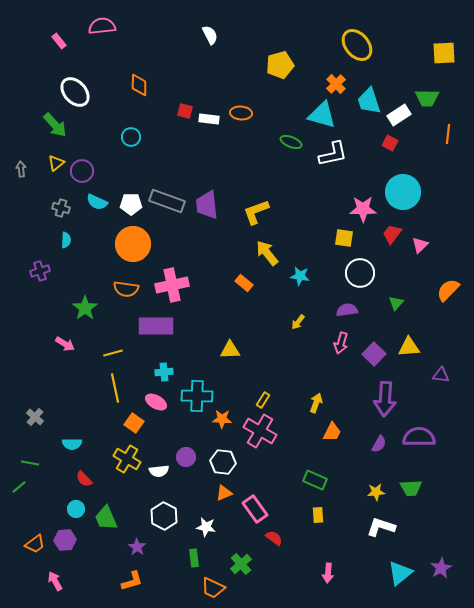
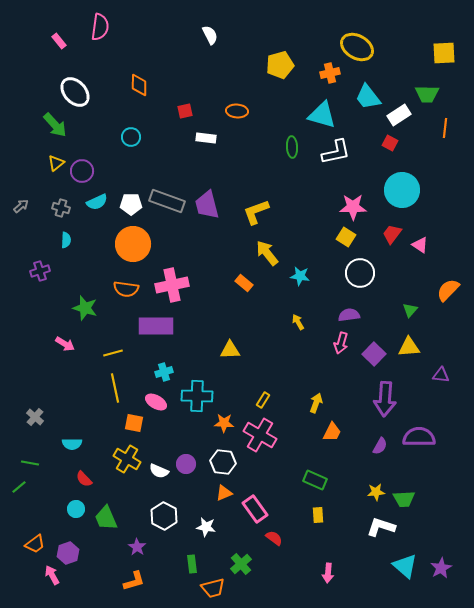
pink semicircle at (102, 26): moved 2 px left, 1 px down; rotated 104 degrees clockwise
yellow ellipse at (357, 45): moved 2 px down; rotated 20 degrees counterclockwise
orange cross at (336, 84): moved 6 px left, 11 px up; rotated 30 degrees clockwise
green trapezoid at (427, 98): moved 4 px up
cyan trapezoid at (369, 101): moved 1 px left, 4 px up; rotated 20 degrees counterclockwise
red square at (185, 111): rotated 28 degrees counterclockwise
orange ellipse at (241, 113): moved 4 px left, 2 px up
white rectangle at (209, 119): moved 3 px left, 19 px down
orange line at (448, 134): moved 3 px left, 6 px up
green ellipse at (291, 142): moved 1 px right, 5 px down; rotated 65 degrees clockwise
white L-shape at (333, 154): moved 3 px right, 2 px up
gray arrow at (21, 169): moved 37 px down; rotated 56 degrees clockwise
cyan circle at (403, 192): moved 1 px left, 2 px up
cyan semicircle at (97, 202): rotated 50 degrees counterclockwise
purple trapezoid at (207, 205): rotated 8 degrees counterclockwise
pink star at (363, 209): moved 10 px left, 2 px up
yellow square at (344, 238): moved 2 px right, 1 px up; rotated 24 degrees clockwise
pink triangle at (420, 245): rotated 42 degrees counterclockwise
green triangle at (396, 303): moved 14 px right, 7 px down
green star at (85, 308): rotated 20 degrees counterclockwise
purple semicircle at (347, 310): moved 2 px right, 5 px down
yellow arrow at (298, 322): rotated 112 degrees clockwise
cyan cross at (164, 372): rotated 12 degrees counterclockwise
orange star at (222, 419): moved 2 px right, 4 px down
orange square at (134, 423): rotated 24 degrees counterclockwise
pink cross at (260, 431): moved 4 px down
purple semicircle at (379, 444): moved 1 px right, 2 px down
purple circle at (186, 457): moved 7 px down
white semicircle at (159, 471): rotated 30 degrees clockwise
green trapezoid at (411, 488): moved 7 px left, 11 px down
purple hexagon at (65, 540): moved 3 px right, 13 px down; rotated 15 degrees counterclockwise
green rectangle at (194, 558): moved 2 px left, 6 px down
cyan triangle at (400, 573): moved 5 px right, 7 px up; rotated 40 degrees counterclockwise
pink arrow at (55, 581): moved 3 px left, 6 px up
orange L-shape at (132, 581): moved 2 px right
orange trapezoid at (213, 588): rotated 40 degrees counterclockwise
